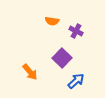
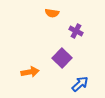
orange semicircle: moved 8 px up
orange arrow: rotated 60 degrees counterclockwise
blue arrow: moved 4 px right, 3 px down
